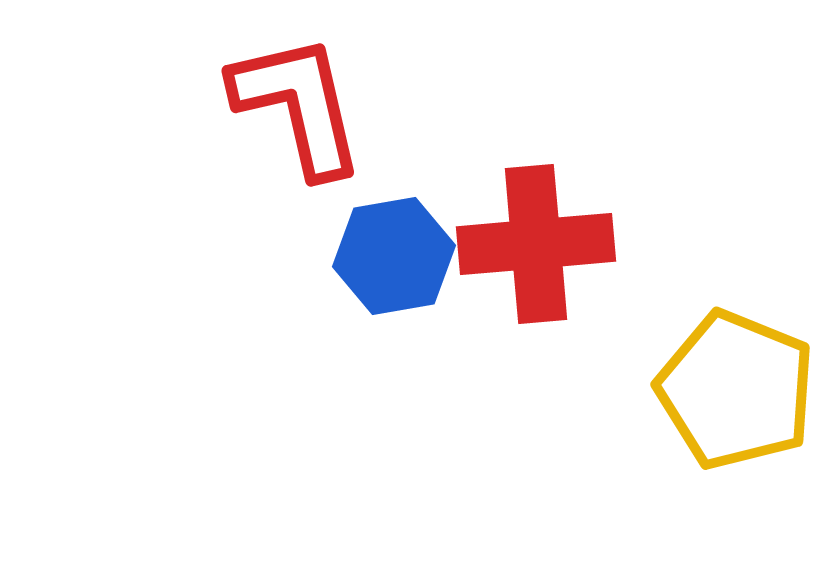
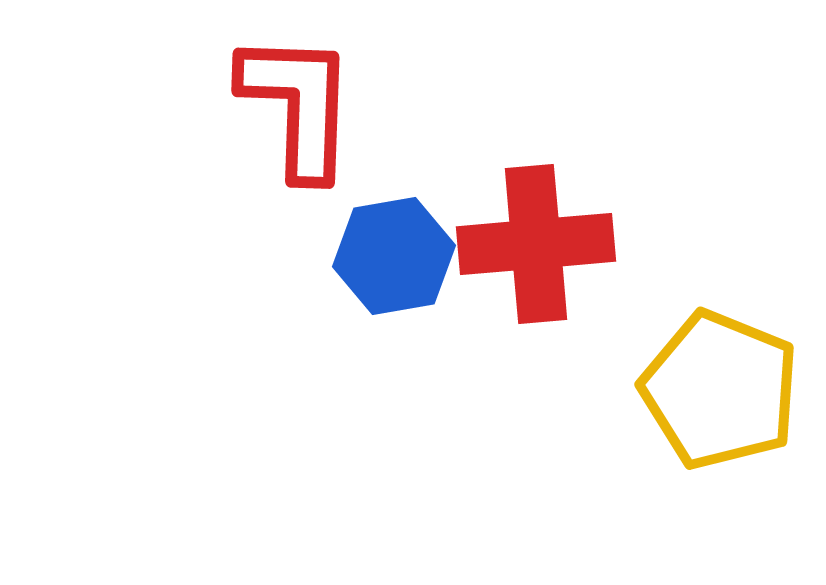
red L-shape: rotated 15 degrees clockwise
yellow pentagon: moved 16 px left
